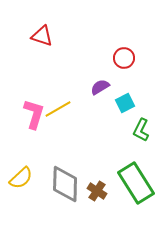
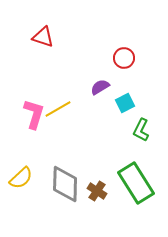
red triangle: moved 1 px right, 1 px down
